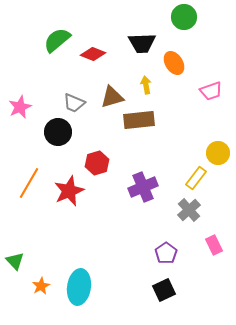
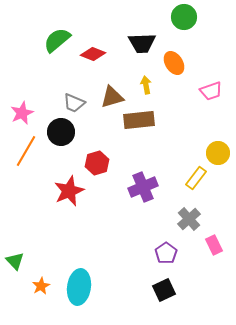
pink star: moved 2 px right, 6 px down
black circle: moved 3 px right
orange line: moved 3 px left, 32 px up
gray cross: moved 9 px down
